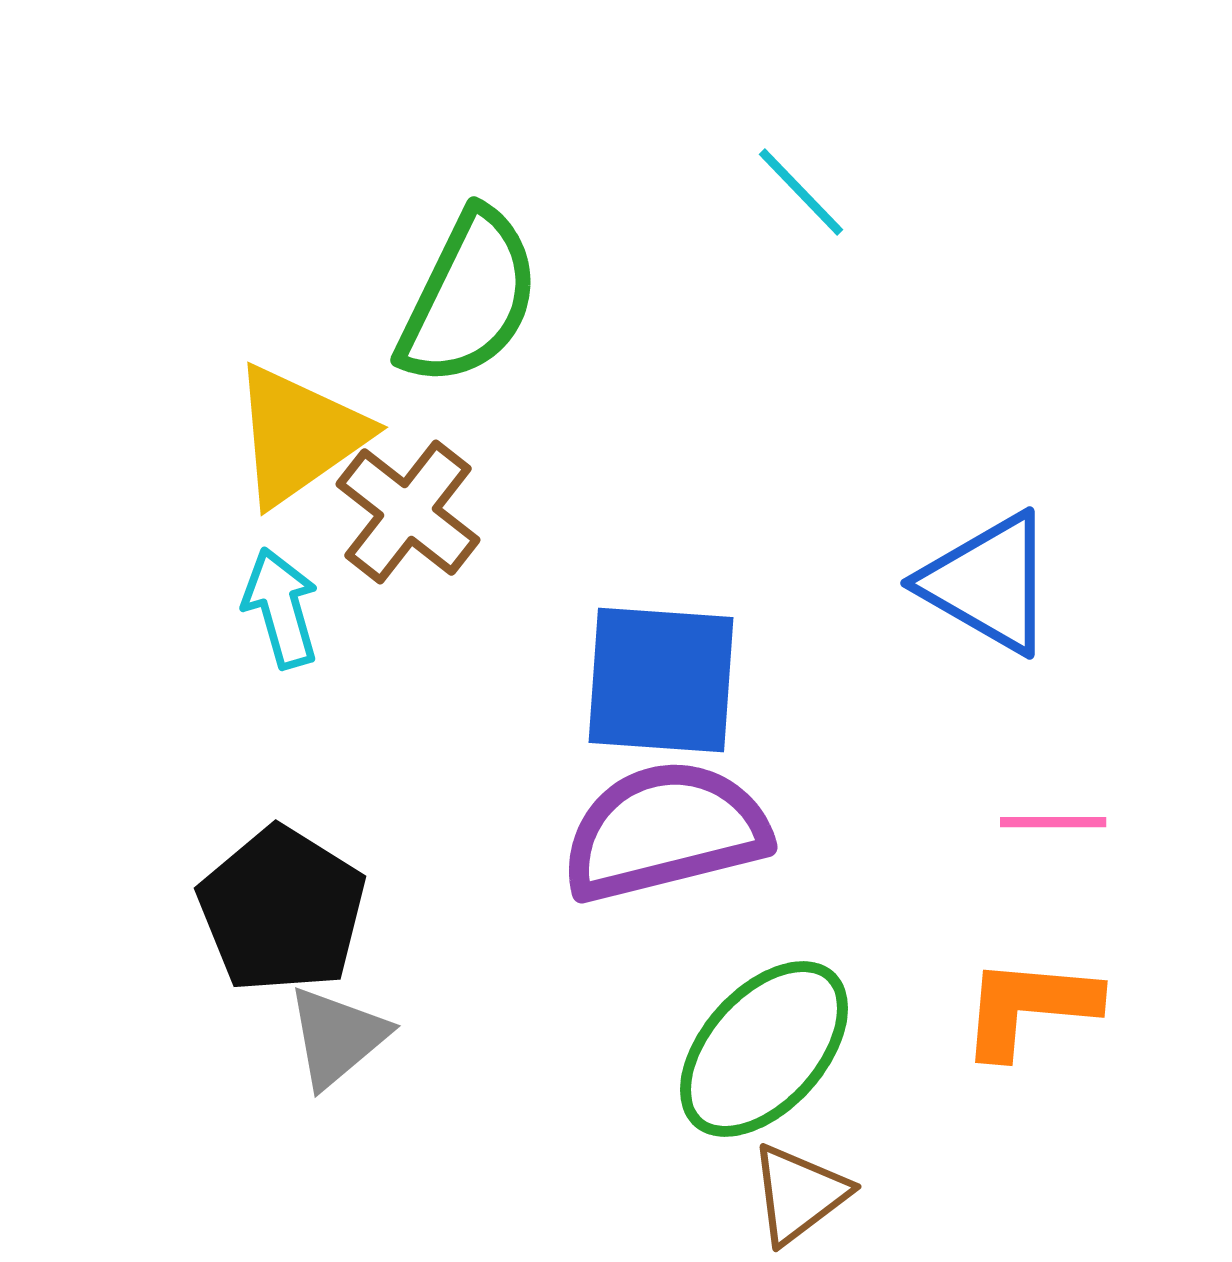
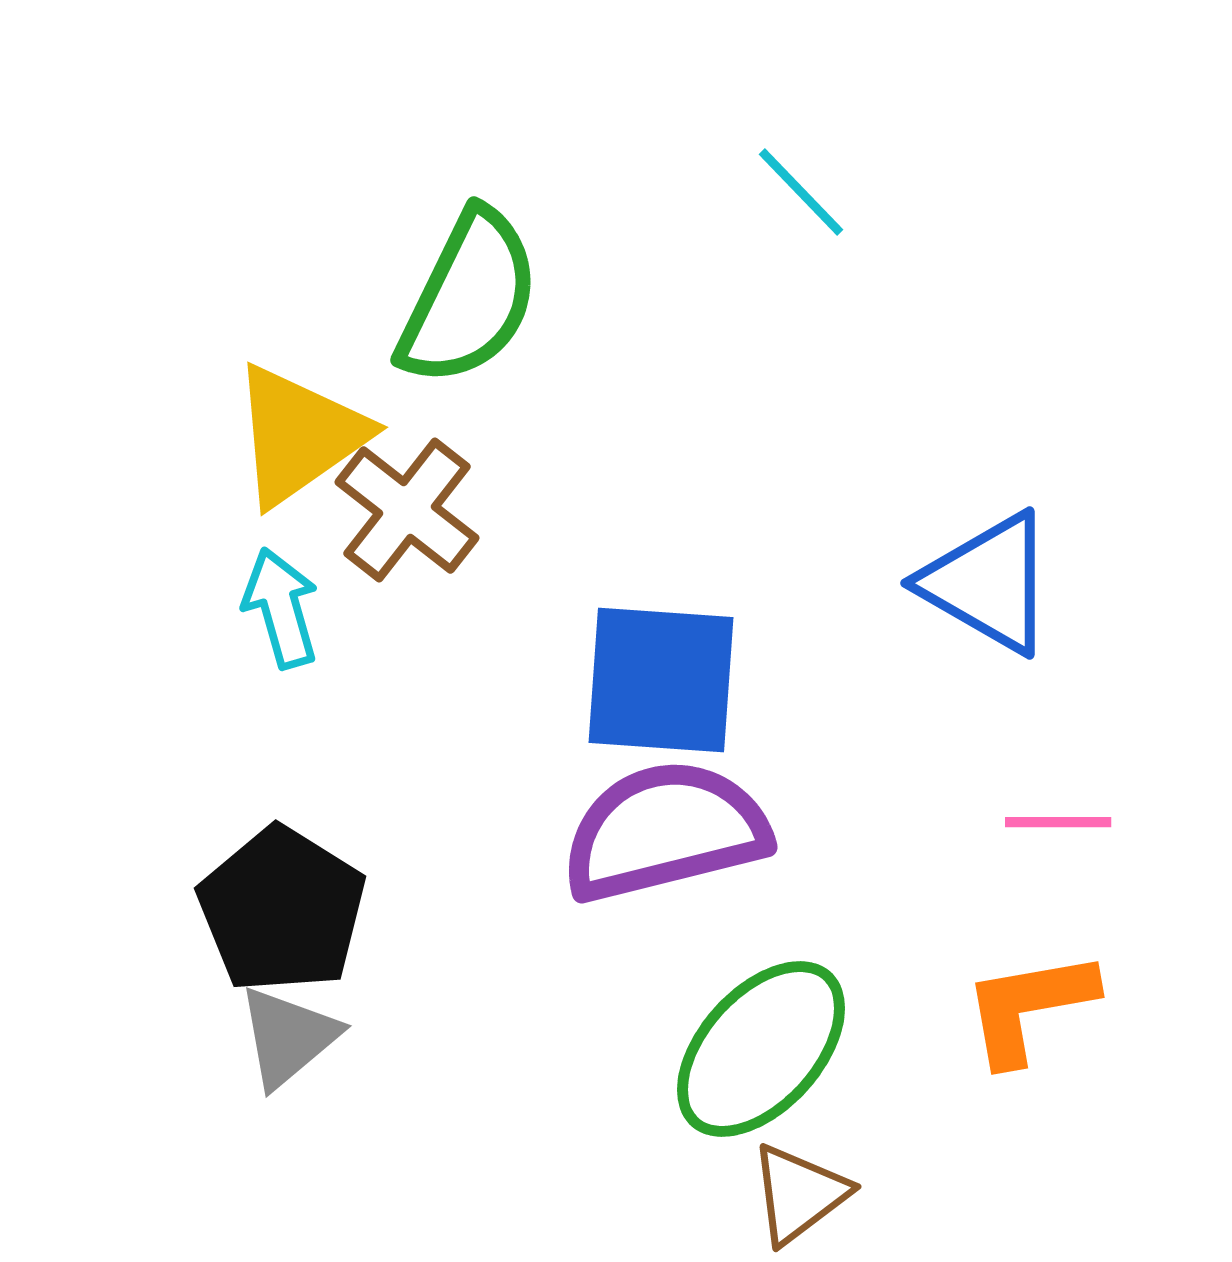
brown cross: moved 1 px left, 2 px up
pink line: moved 5 px right
orange L-shape: rotated 15 degrees counterclockwise
gray triangle: moved 49 px left
green ellipse: moved 3 px left
